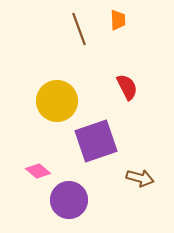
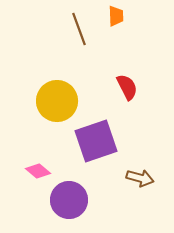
orange trapezoid: moved 2 px left, 4 px up
